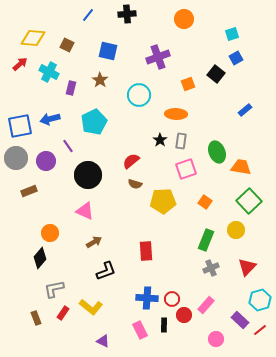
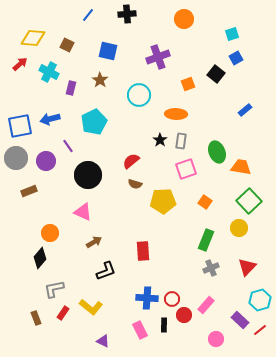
pink triangle at (85, 211): moved 2 px left, 1 px down
yellow circle at (236, 230): moved 3 px right, 2 px up
red rectangle at (146, 251): moved 3 px left
